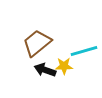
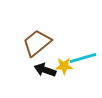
cyan line: moved 1 px left, 7 px down
